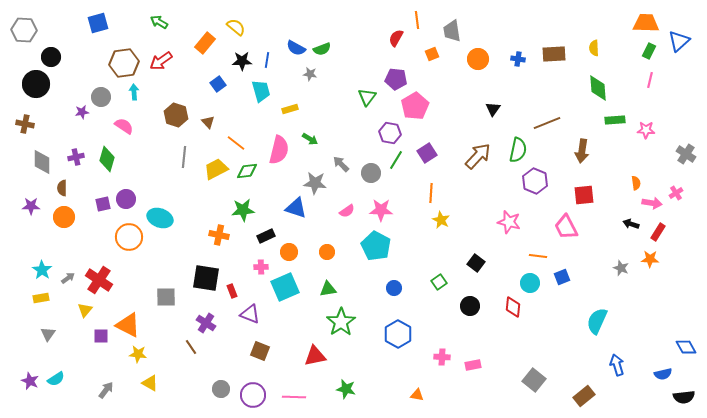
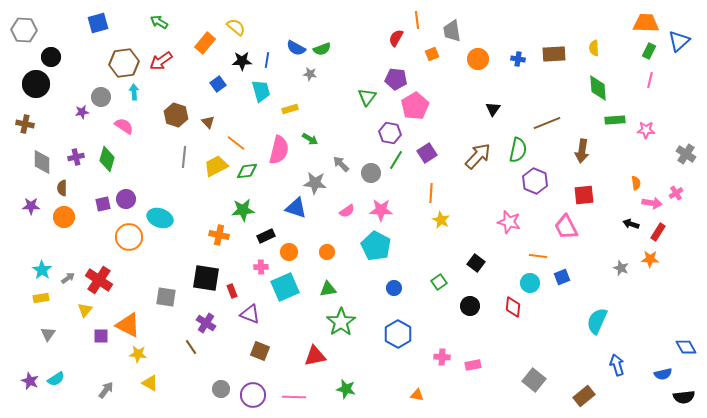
yellow trapezoid at (216, 169): moved 3 px up
gray square at (166, 297): rotated 10 degrees clockwise
